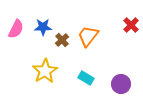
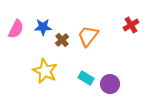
red cross: rotated 14 degrees clockwise
yellow star: rotated 15 degrees counterclockwise
purple circle: moved 11 px left
